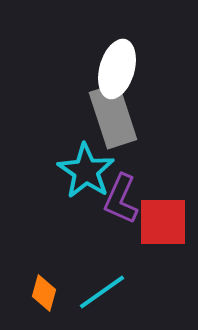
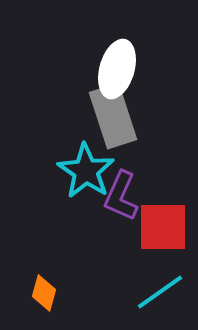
purple L-shape: moved 3 px up
red square: moved 5 px down
cyan line: moved 58 px right
